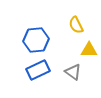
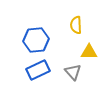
yellow semicircle: rotated 24 degrees clockwise
yellow triangle: moved 2 px down
gray triangle: rotated 12 degrees clockwise
